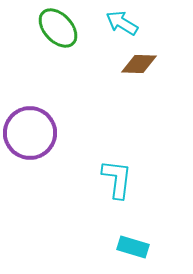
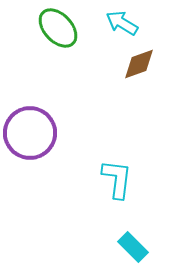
brown diamond: rotated 21 degrees counterclockwise
cyan rectangle: rotated 28 degrees clockwise
